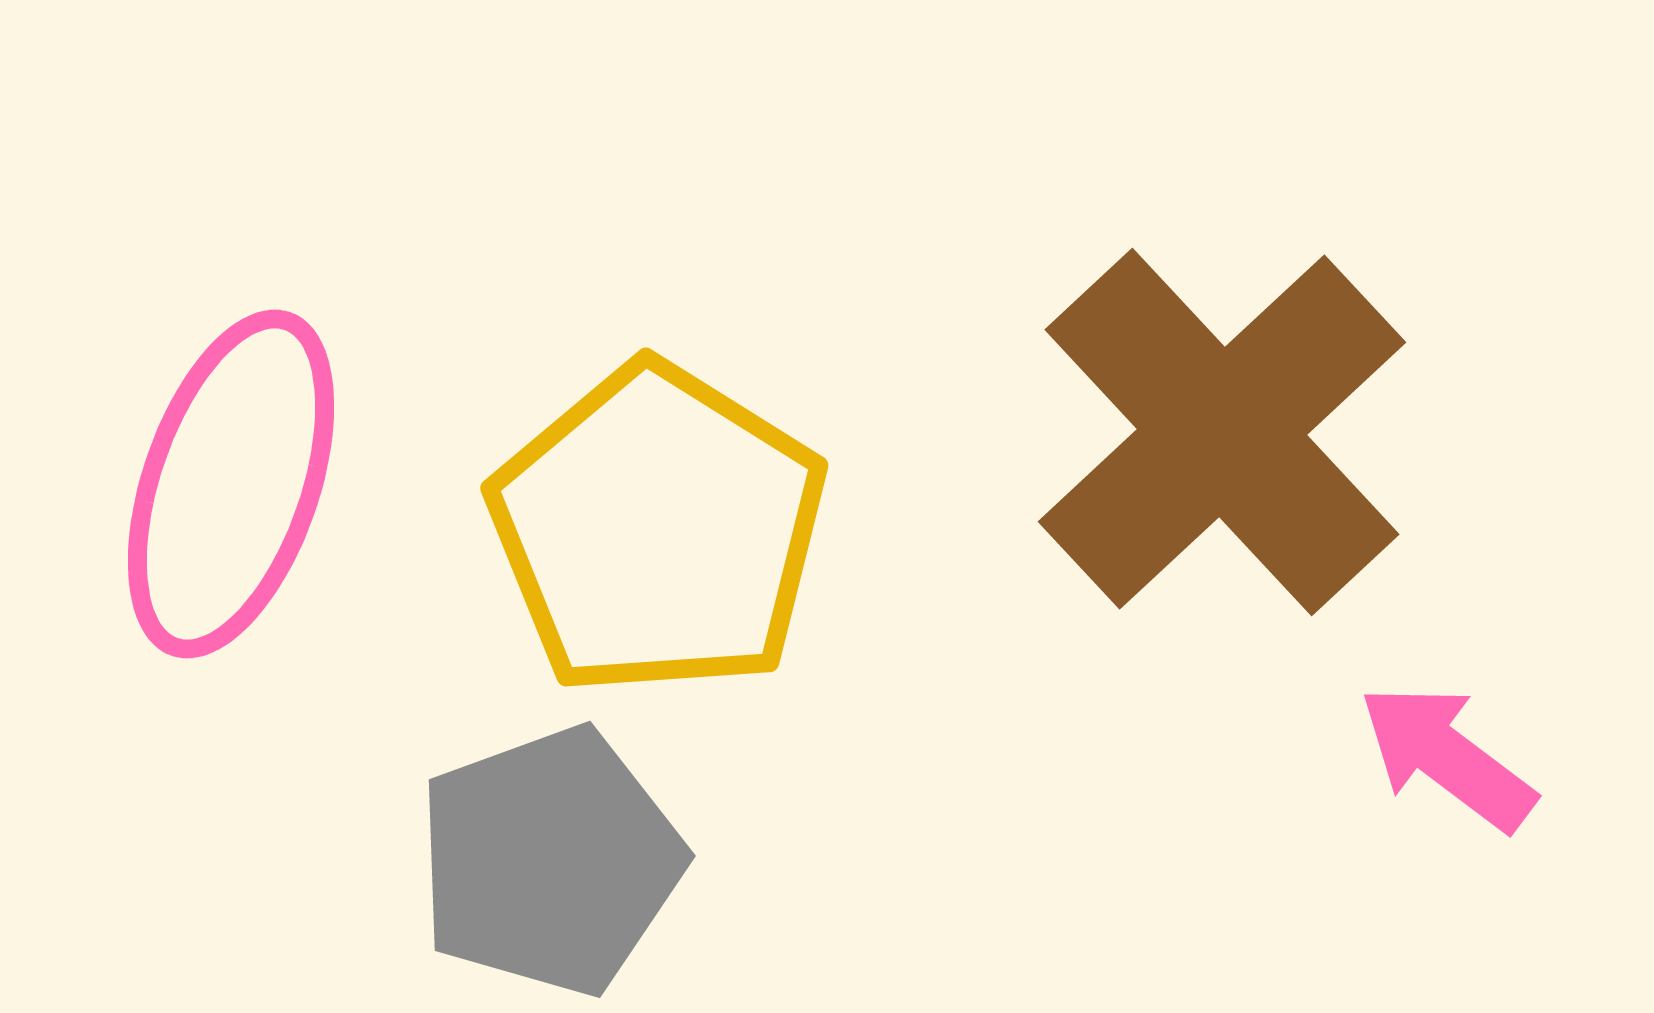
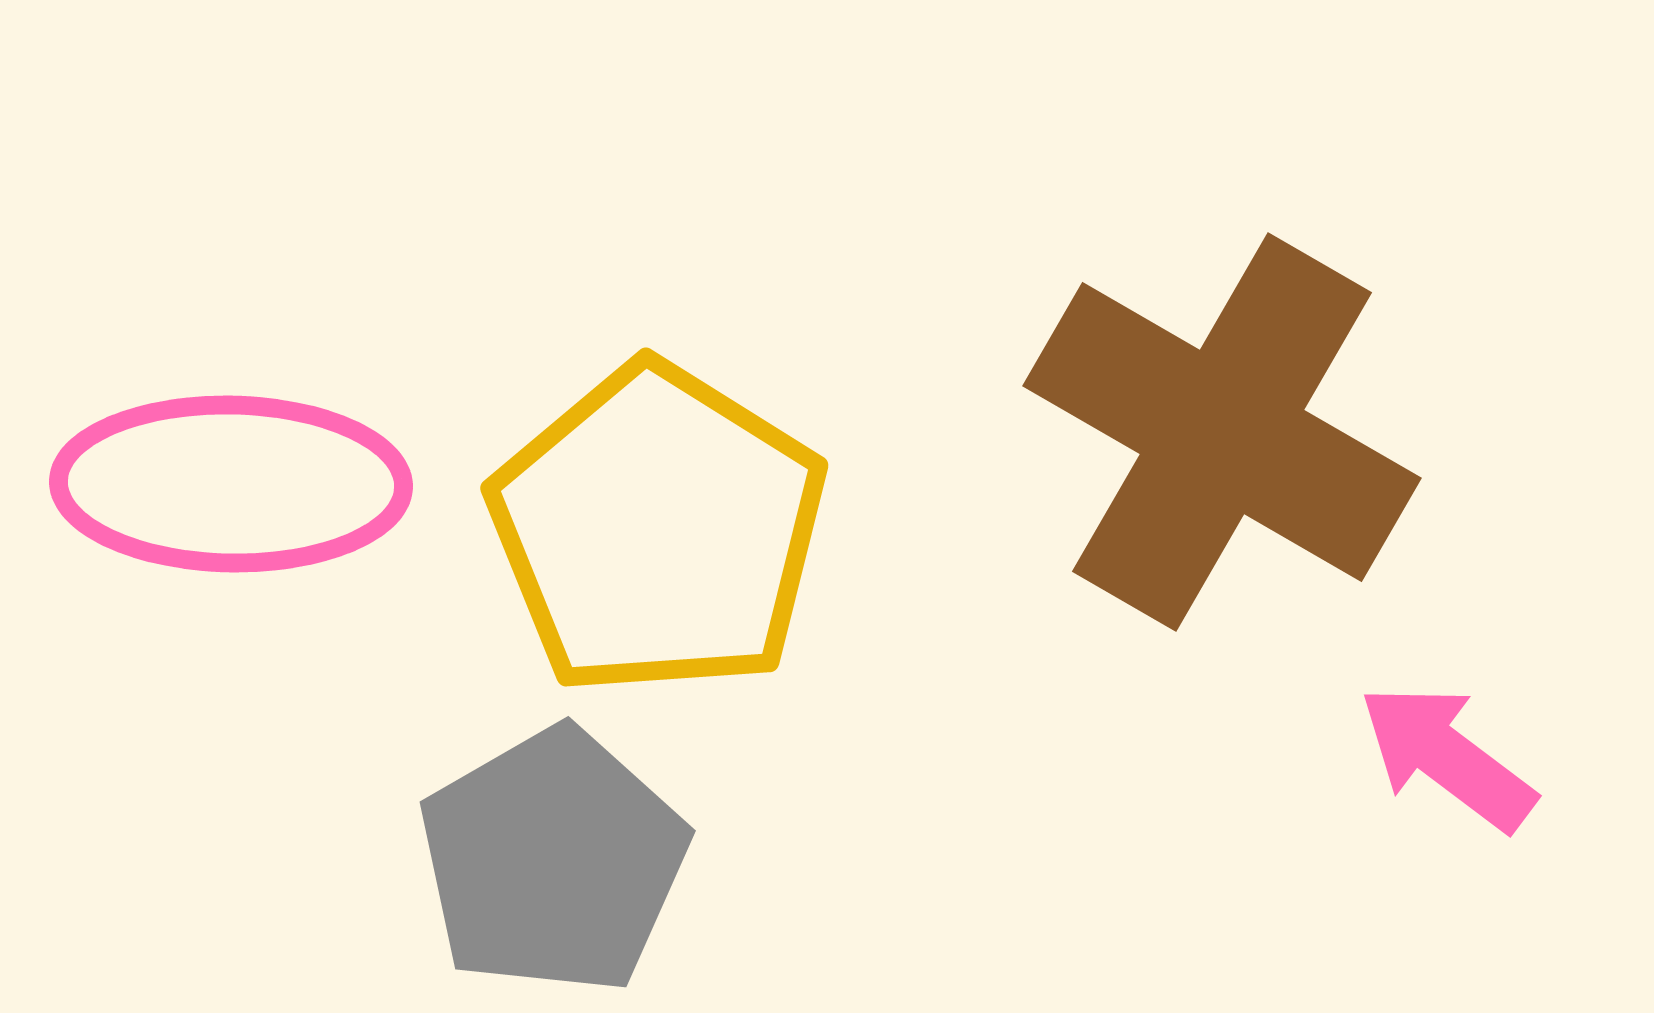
brown cross: rotated 17 degrees counterclockwise
pink ellipse: rotated 72 degrees clockwise
gray pentagon: moved 3 px right; rotated 10 degrees counterclockwise
